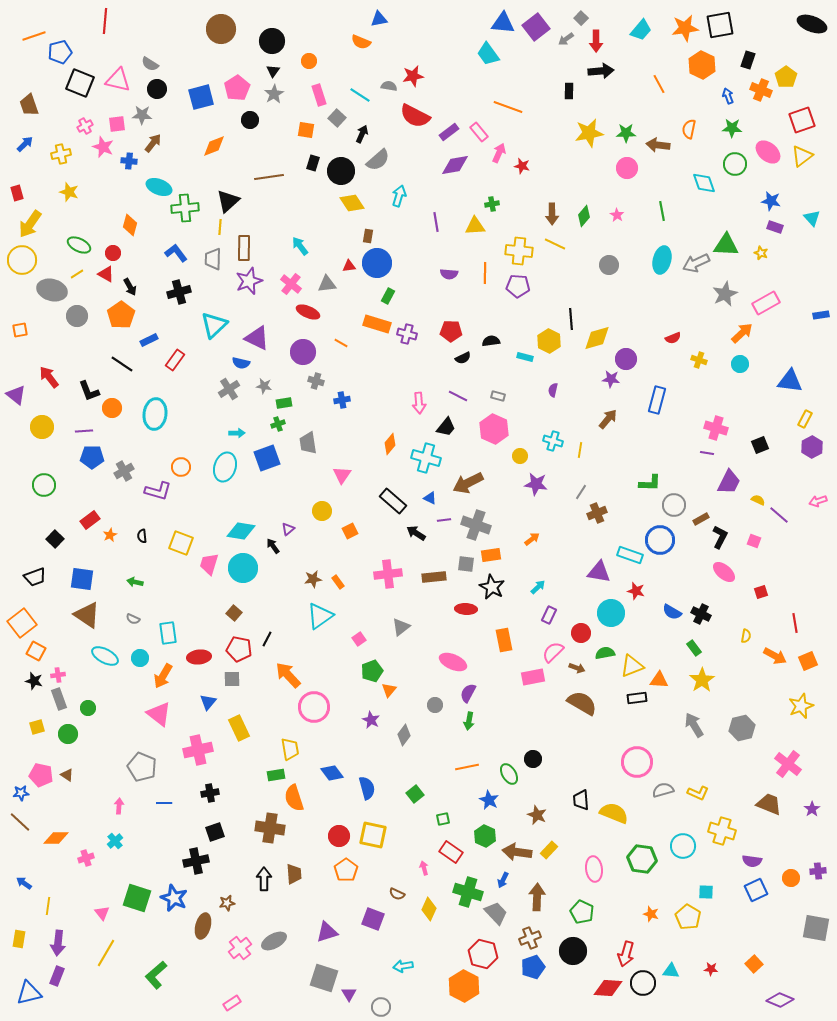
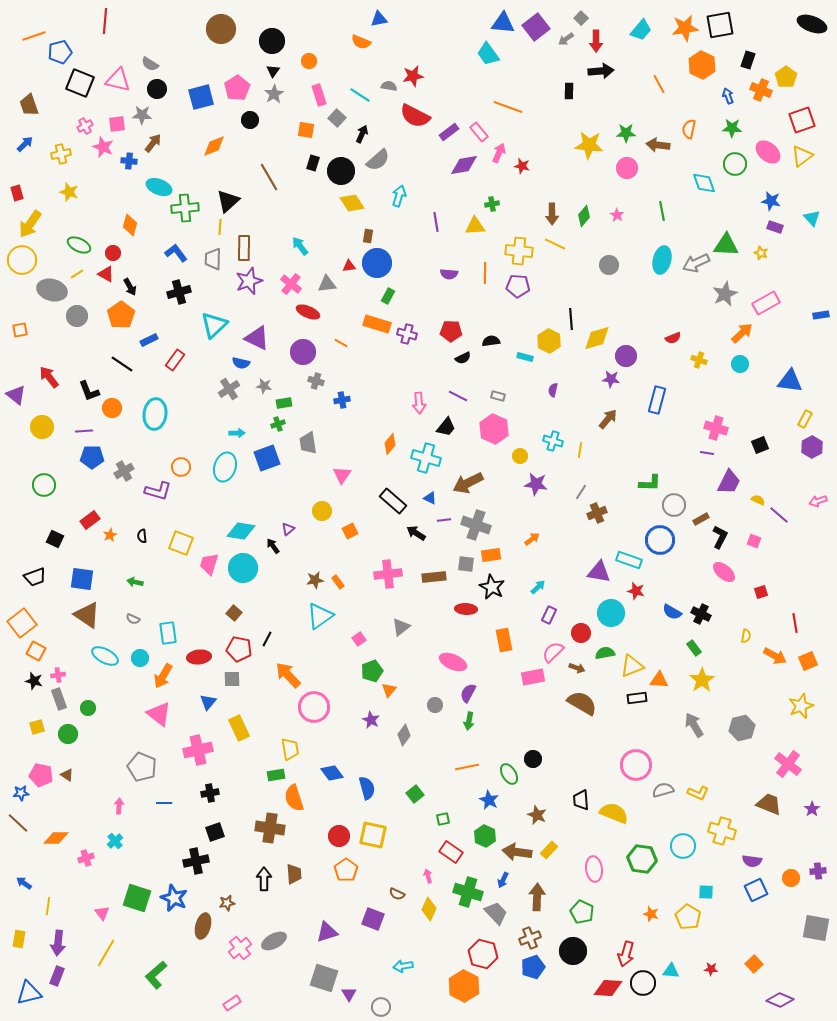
yellow star at (589, 133): moved 12 px down; rotated 16 degrees clockwise
purple diamond at (455, 165): moved 9 px right
brown line at (269, 177): rotated 68 degrees clockwise
purple circle at (626, 359): moved 3 px up
black square at (55, 539): rotated 18 degrees counterclockwise
cyan rectangle at (630, 555): moved 1 px left, 5 px down
brown star at (313, 579): moved 2 px right, 1 px down
pink circle at (637, 762): moved 1 px left, 3 px down
brown line at (20, 822): moved 2 px left, 1 px down
pink arrow at (424, 868): moved 4 px right, 8 px down
